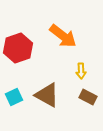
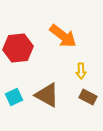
red hexagon: rotated 12 degrees clockwise
